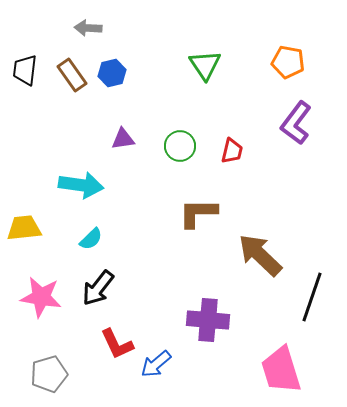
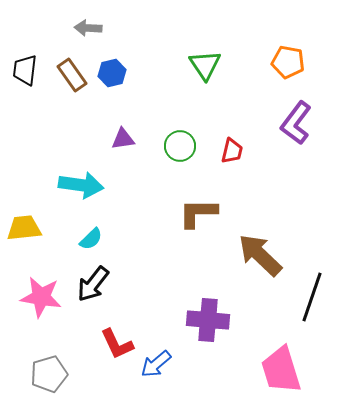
black arrow: moved 5 px left, 4 px up
